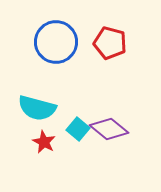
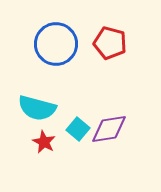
blue circle: moved 2 px down
purple diamond: rotated 48 degrees counterclockwise
